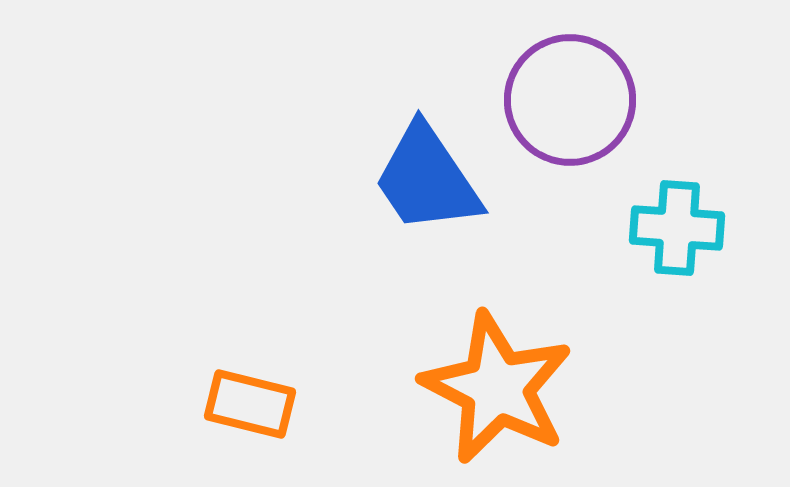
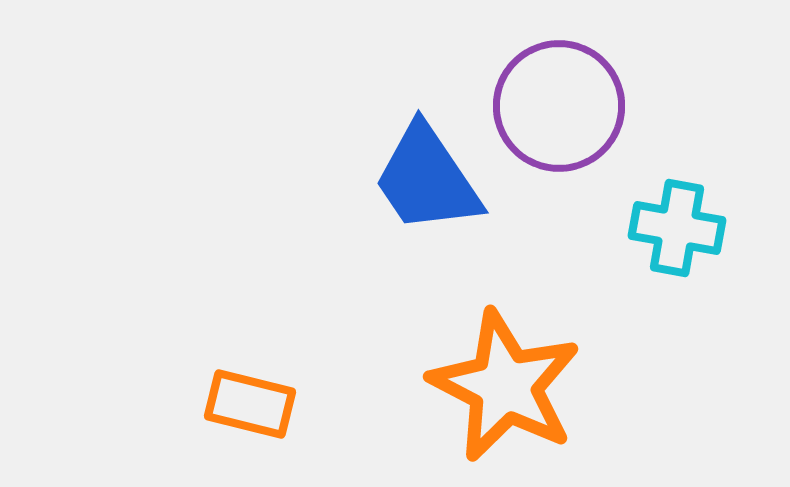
purple circle: moved 11 px left, 6 px down
cyan cross: rotated 6 degrees clockwise
orange star: moved 8 px right, 2 px up
